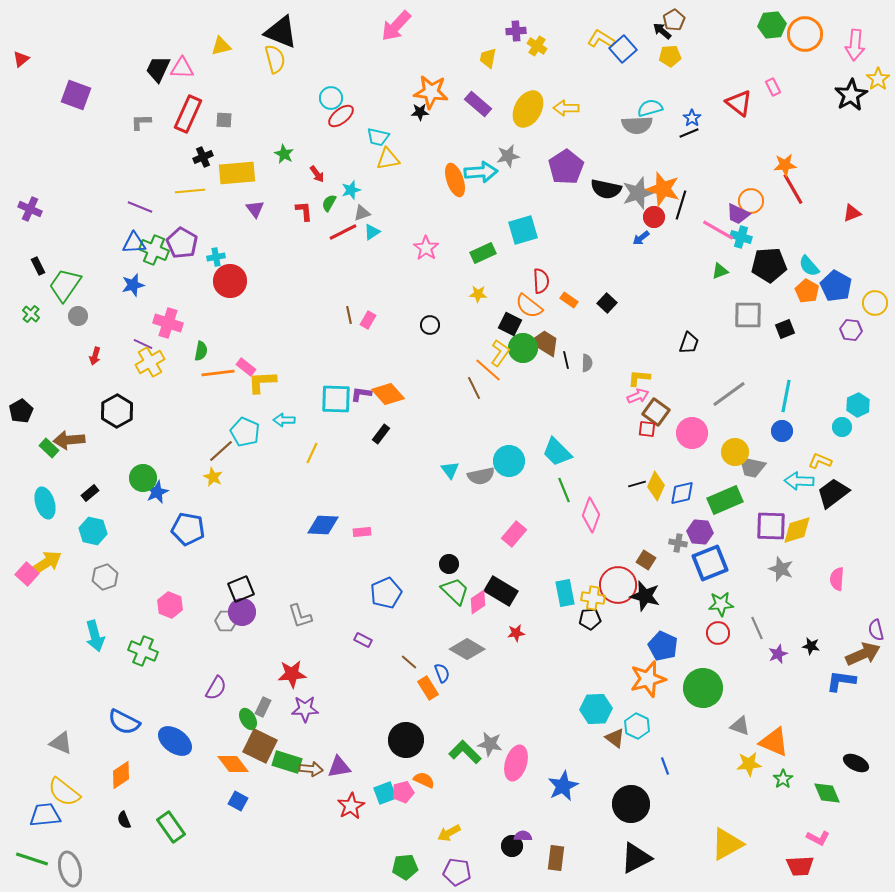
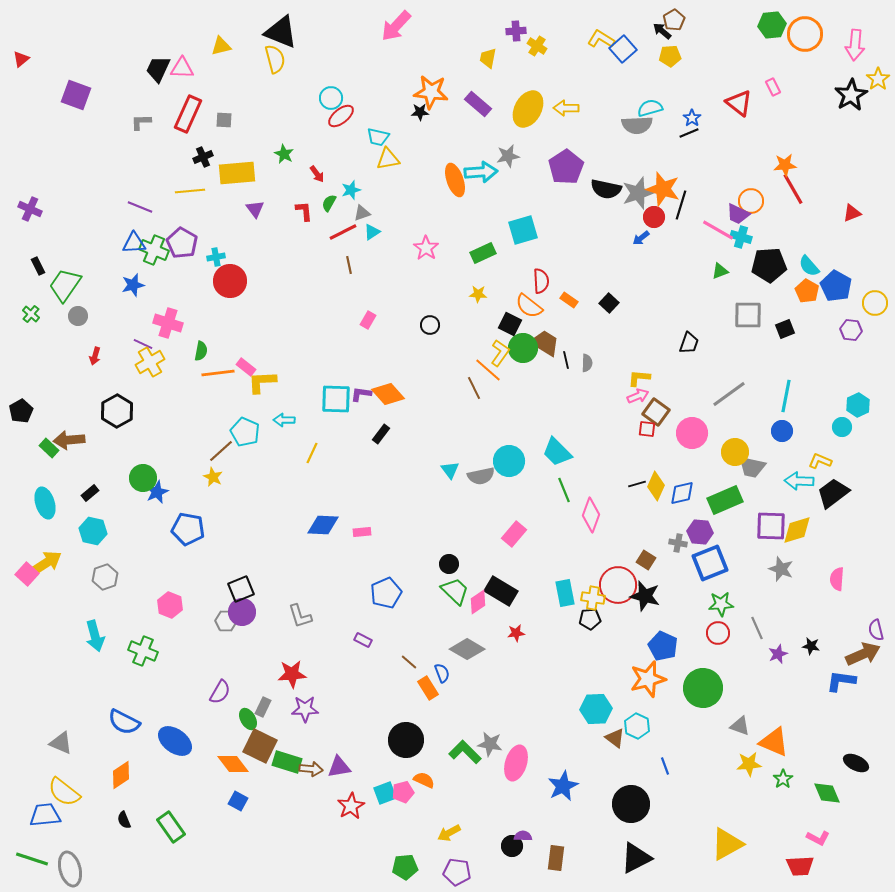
black square at (607, 303): moved 2 px right
brown line at (349, 315): moved 50 px up
purple semicircle at (216, 688): moved 4 px right, 4 px down
